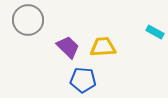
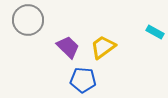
yellow trapezoid: rotated 32 degrees counterclockwise
